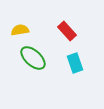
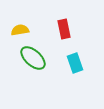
red rectangle: moved 3 px left, 2 px up; rotated 30 degrees clockwise
